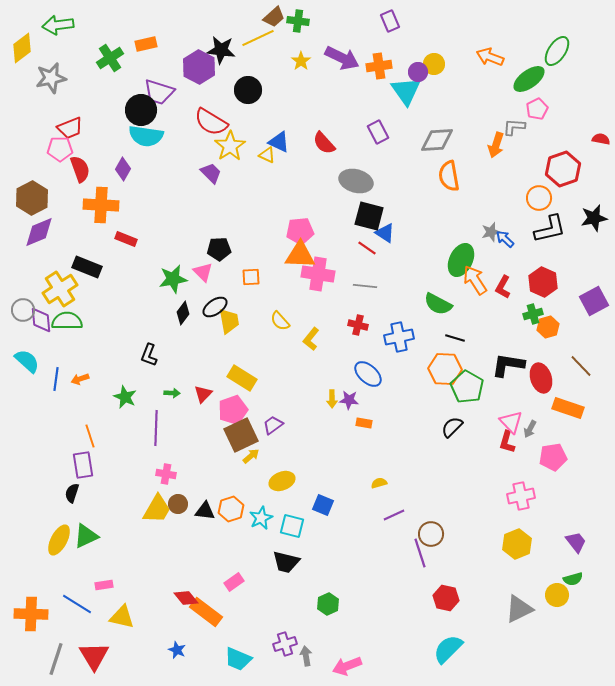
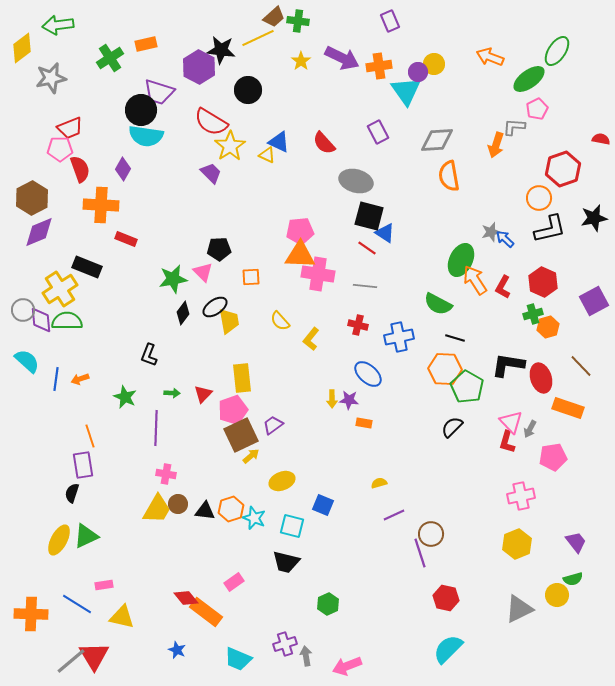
yellow rectangle at (242, 378): rotated 52 degrees clockwise
cyan star at (261, 518): moved 7 px left; rotated 25 degrees counterclockwise
gray line at (56, 659): moved 15 px right, 2 px down; rotated 32 degrees clockwise
